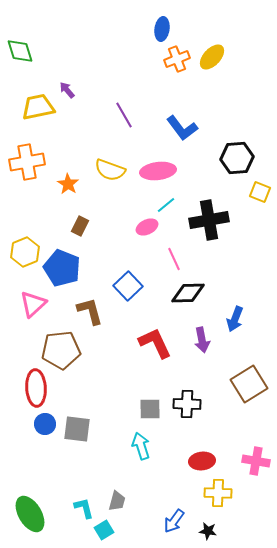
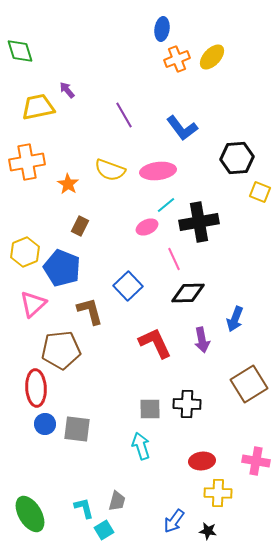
black cross at (209, 220): moved 10 px left, 2 px down
